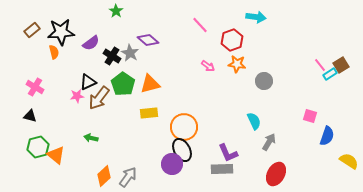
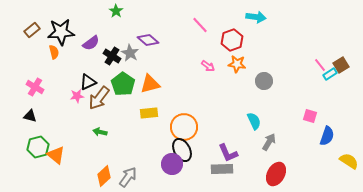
green arrow at (91, 138): moved 9 px right, 6 px up
